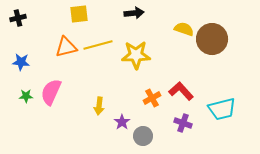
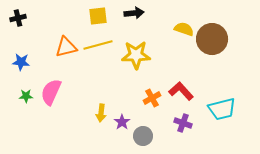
yellow square: moved 19 px right, 2 px down
yellow arrow: moved 2 px right, 7 px down
